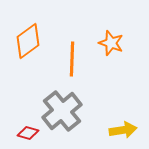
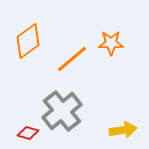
orange star: rotated 20 degrees counterclockwise
orange line: rotated 48 degrees clockwise
